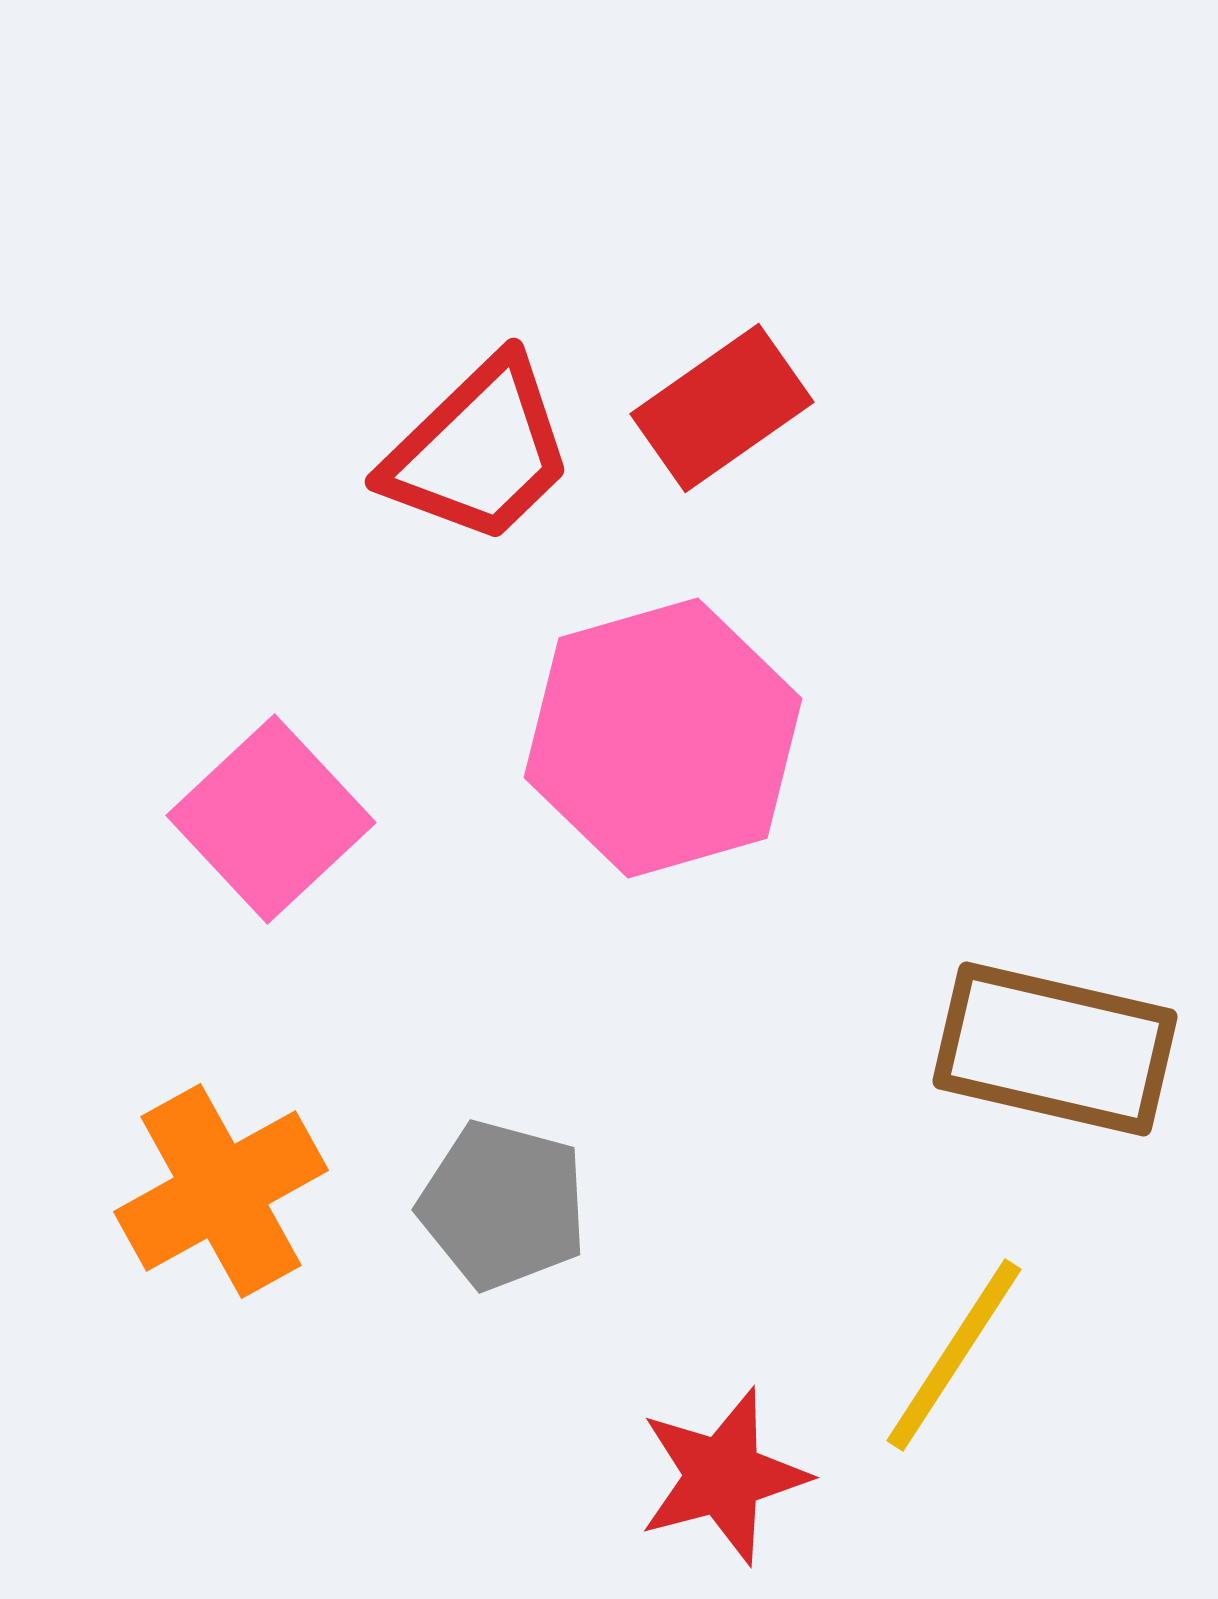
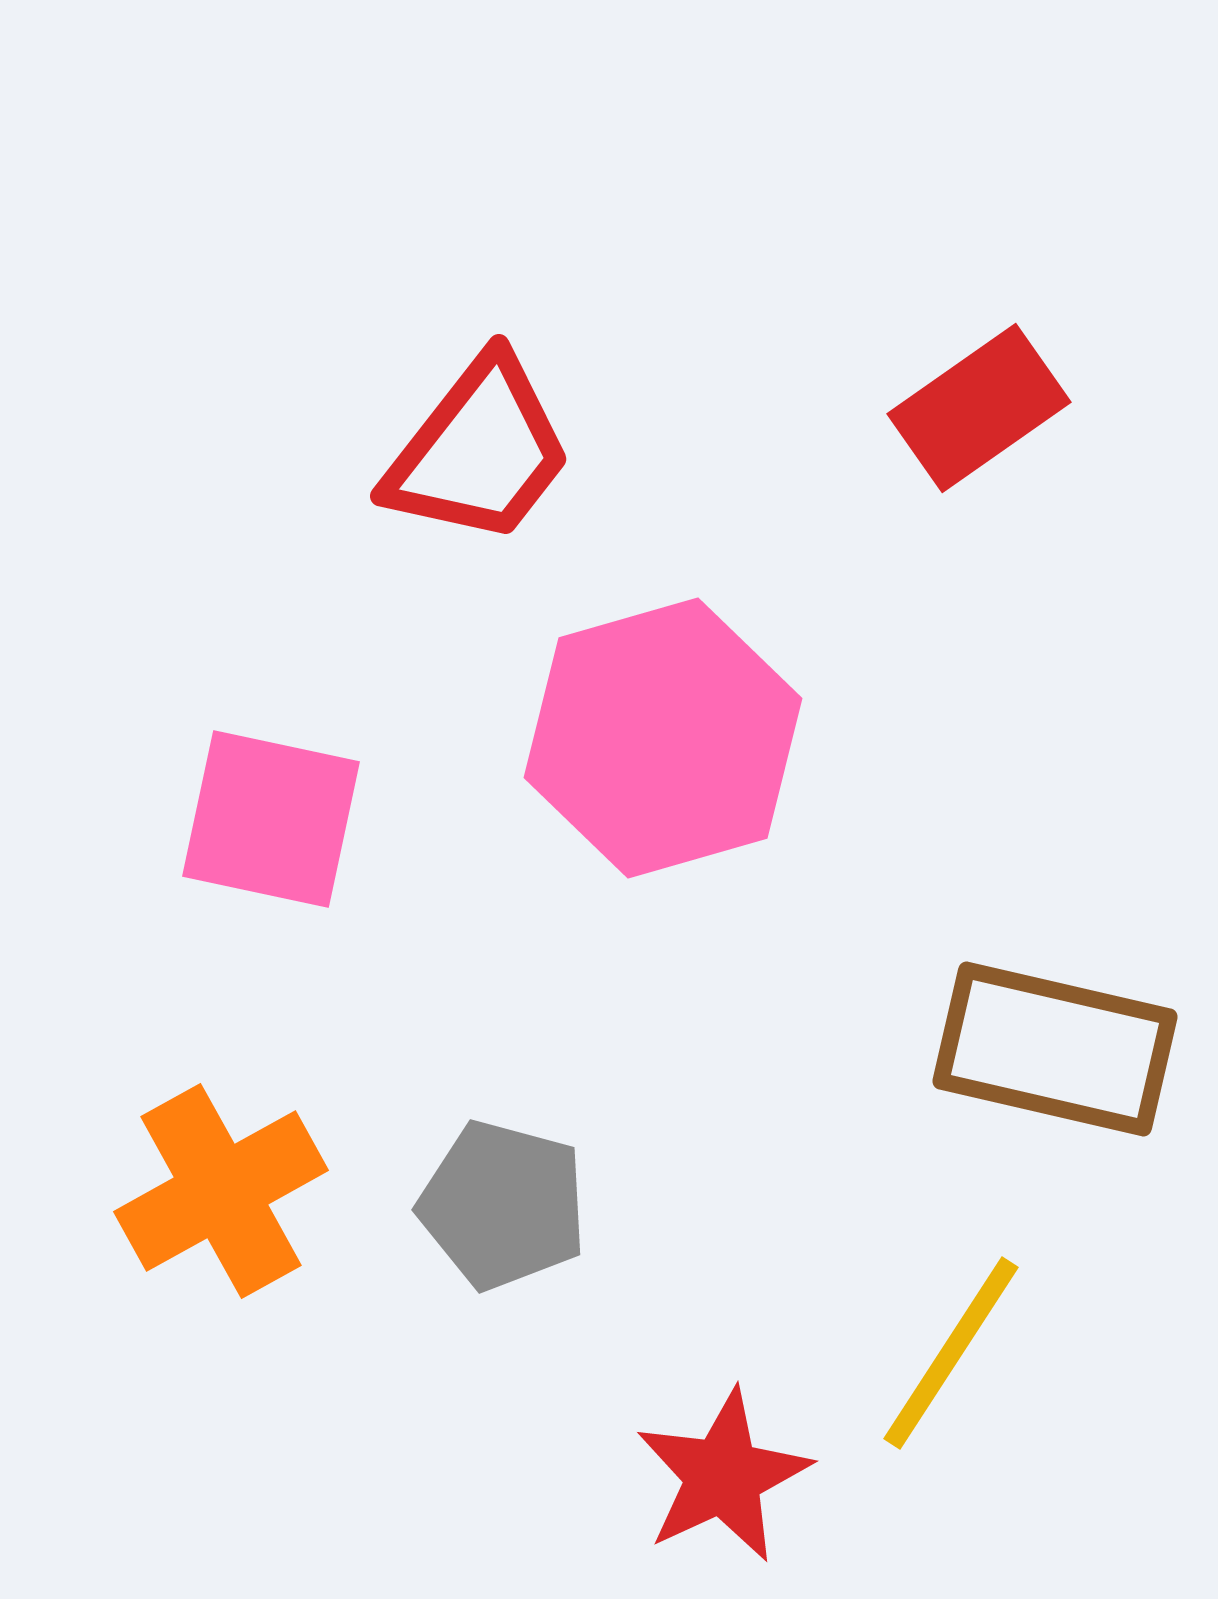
red rectangle: moved 257 px right
red trapezoid: rotated 8 degrees counterclockwise
pink square: rotated 35 degrees counterclockwise
yellow line: moved 3 px left, 2 px up
red star: rotated 10 degrees counterclockwise
